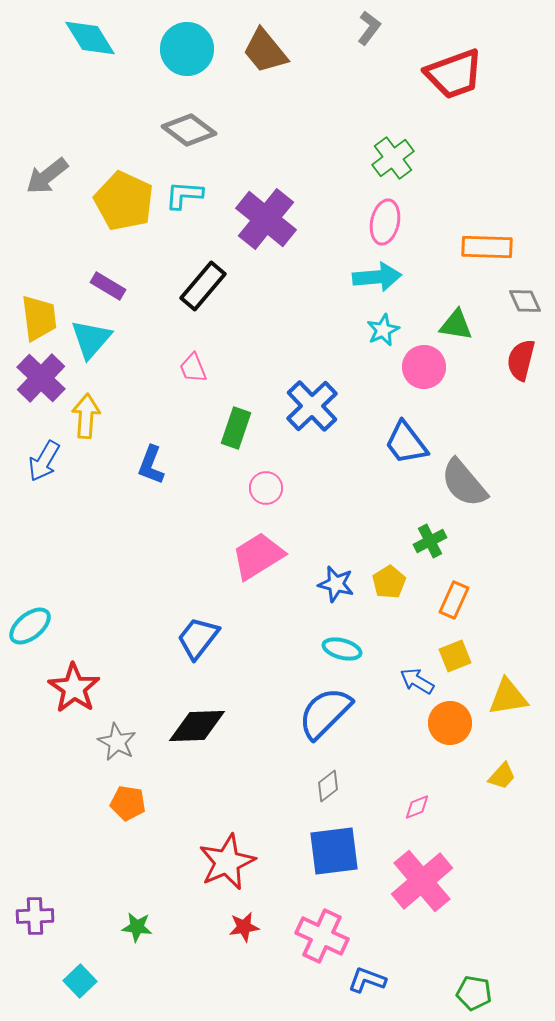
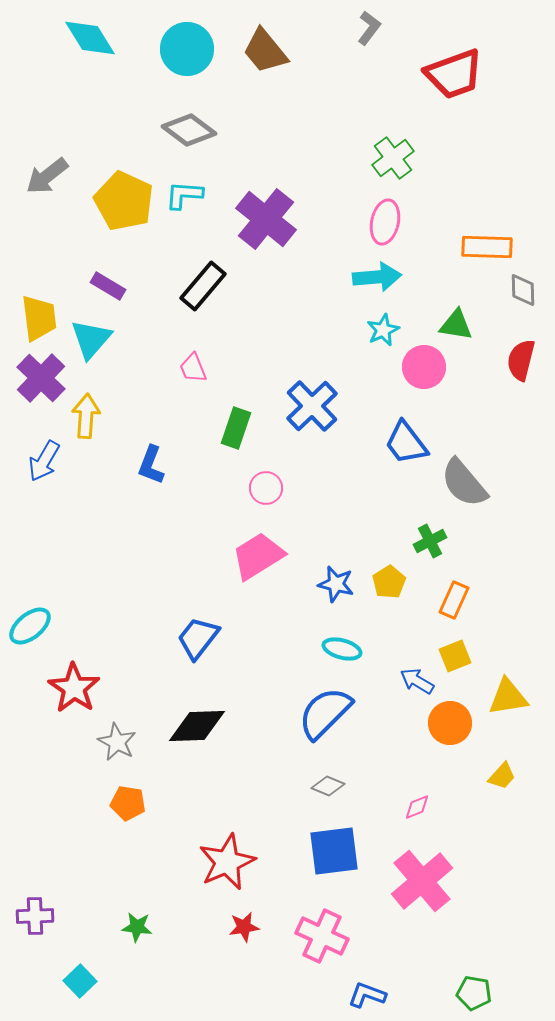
gray diamond at (525, 301): moved 2 px left, 11 px up; rotated 24 degrees clockwise
gray diamond at (328, 786): rotated 60 degrees clockwise
blue L-shape at (367, 980): moved 15 px down
